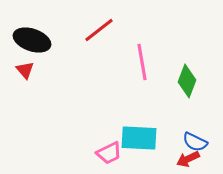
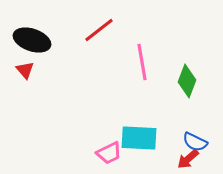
red arrow: rotated 15 degrees counterclockwise
